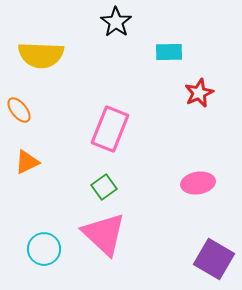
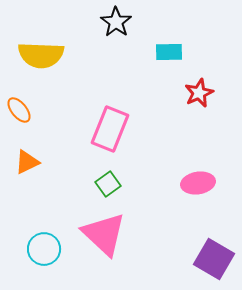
green square: moved 4 px right, 3 px up
